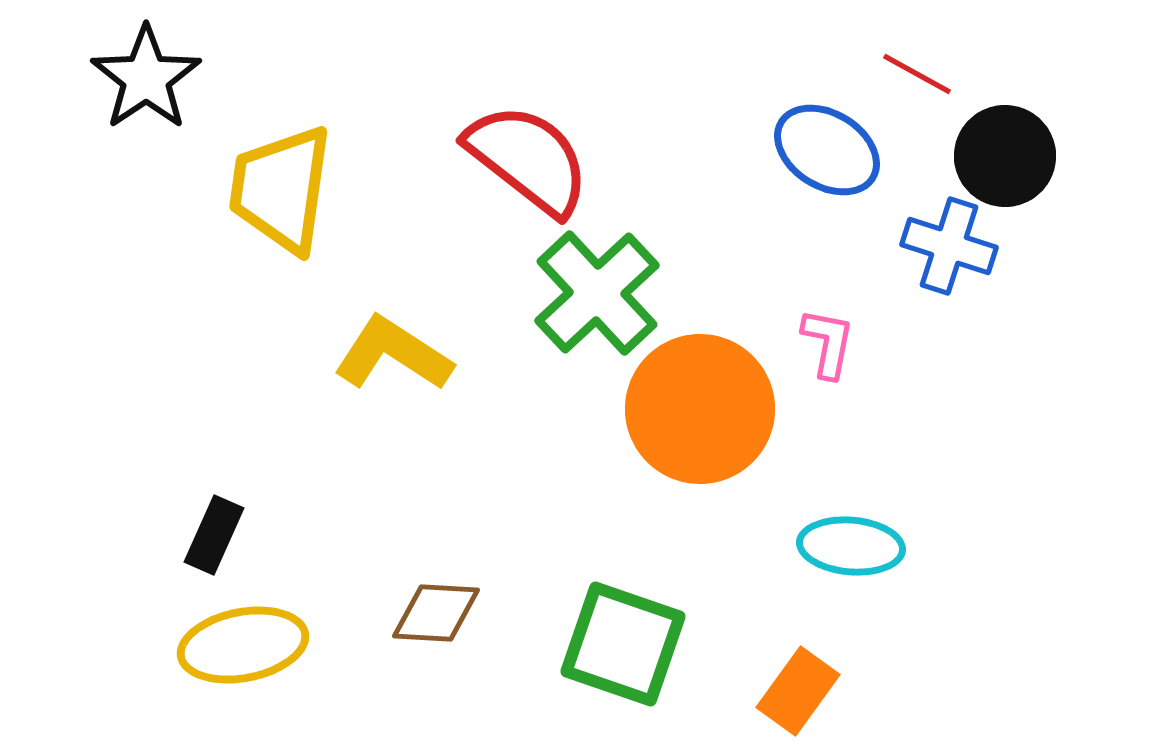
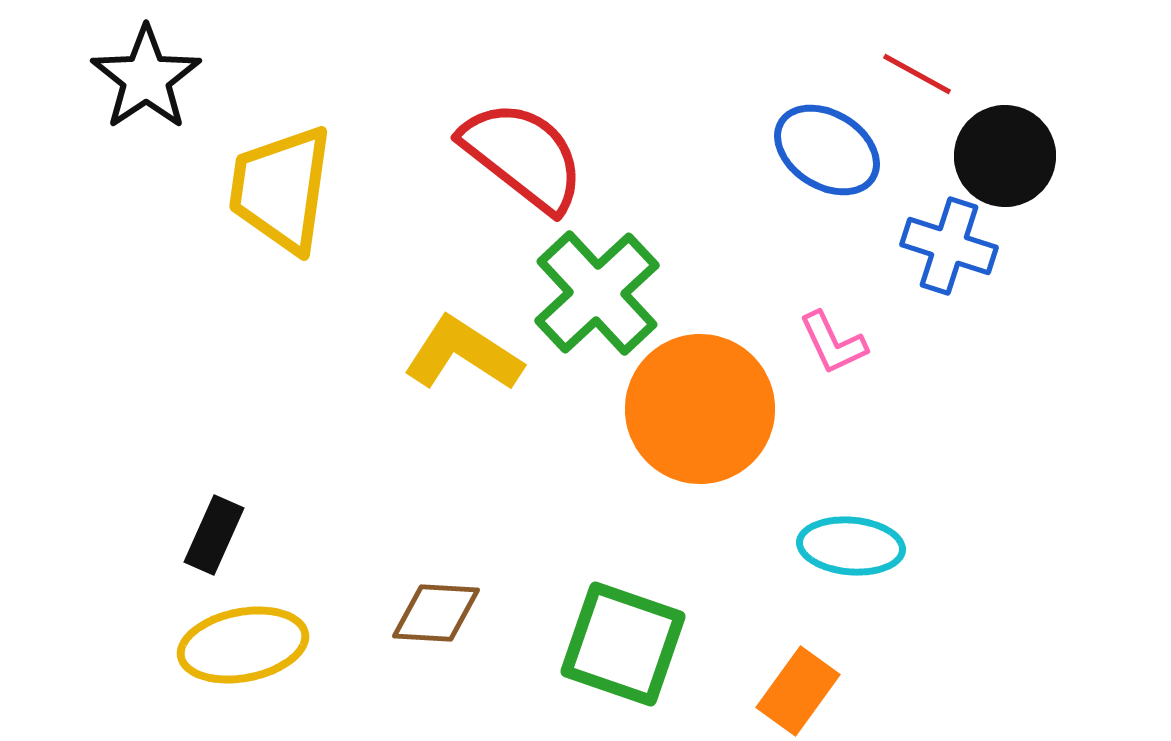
red semicircle: moved 5 px left, 3 px up
pink L-shape: moved 5 px right; rotated 144 degrees clockwise
yellow L-shape: moved 70 px right
